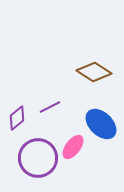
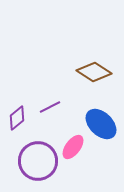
purple circle: moved 3 px down
